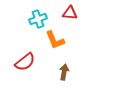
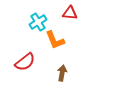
cyan cross: moved 3 px down; rotated 12 degrees counterclockwise
brown arrow: moved 2 px left, 1 px down
